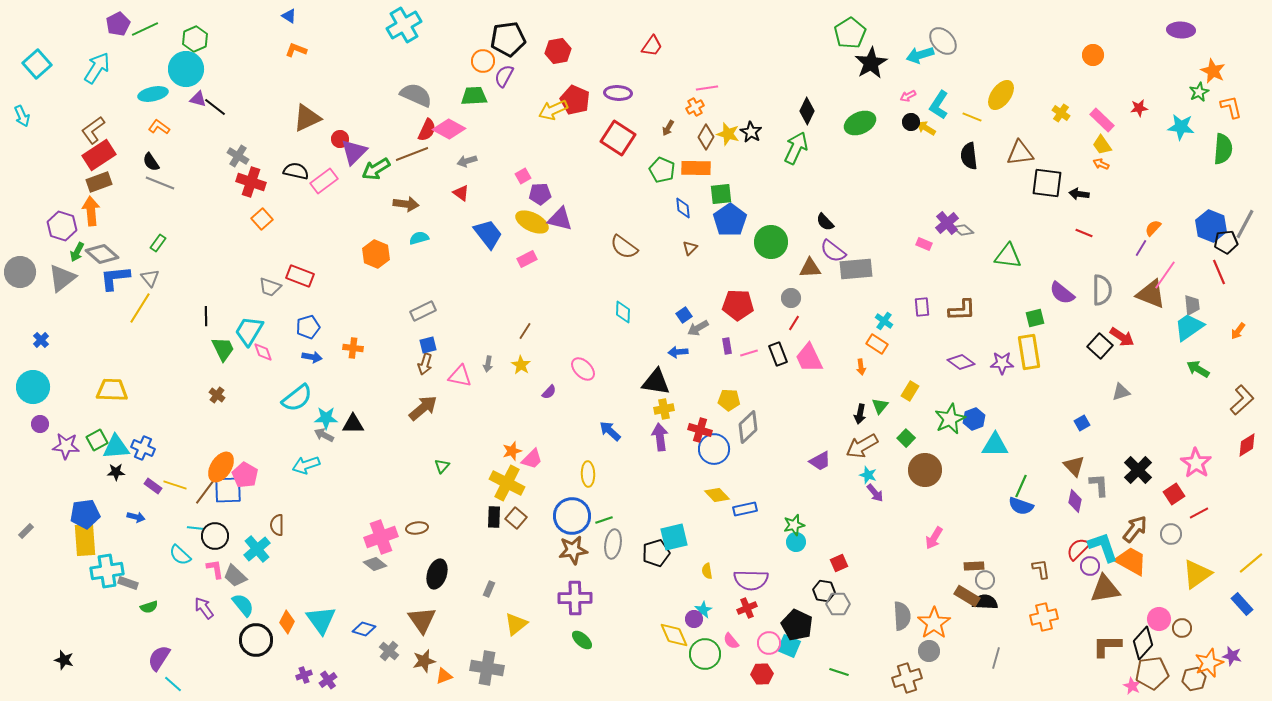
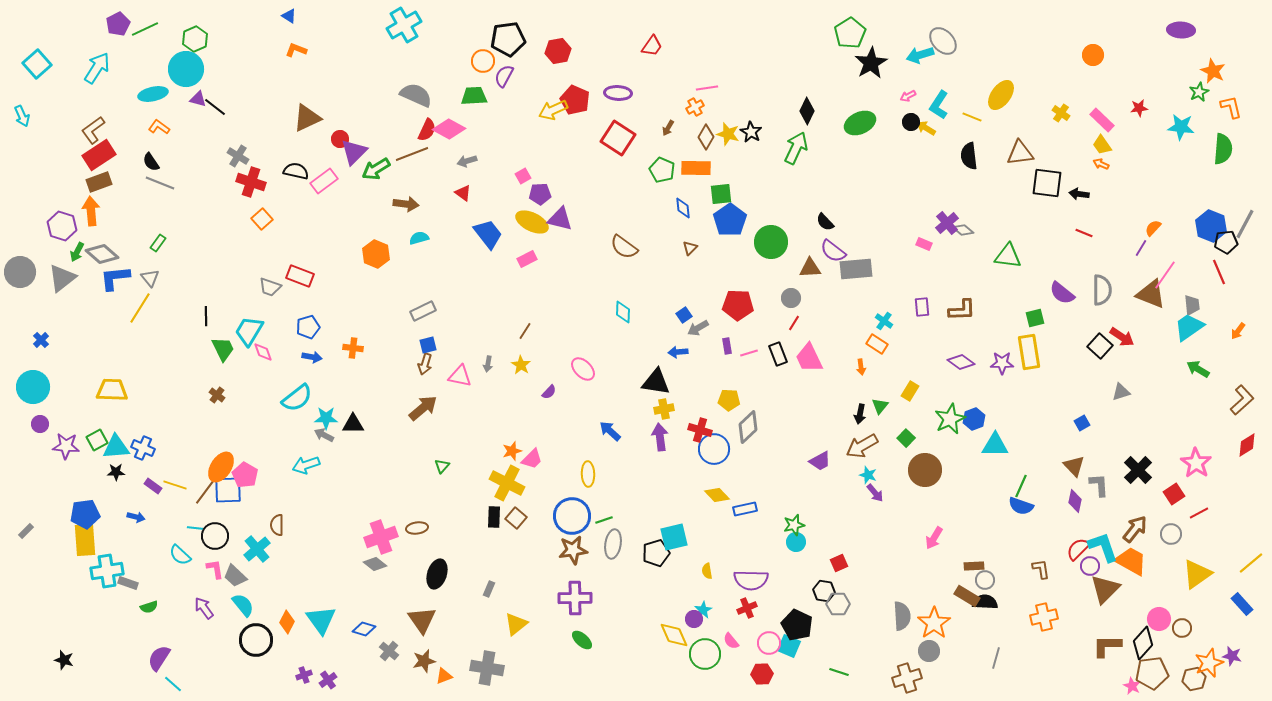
red triangle at (461, 193): moved 2 px right
brown triangle at (1105, 589): rotated 36 degrees counterclockwise
